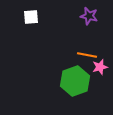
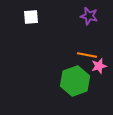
pink star: moved 1 px left, 1 px up
